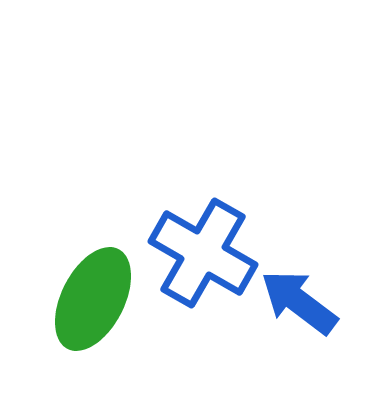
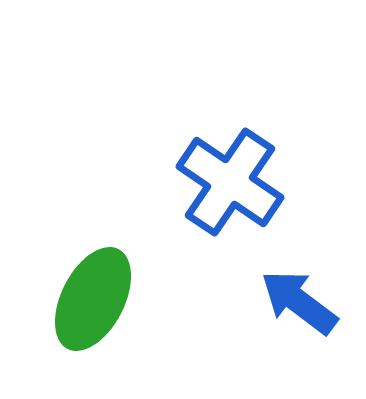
blue cross: moved 27 px right, 71 px up; rotated 4 degrees clockwise
